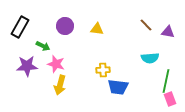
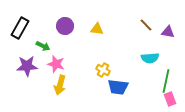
black rectangle: moved 1 px down
yellow cross: rotated 32 degrees clockwise
